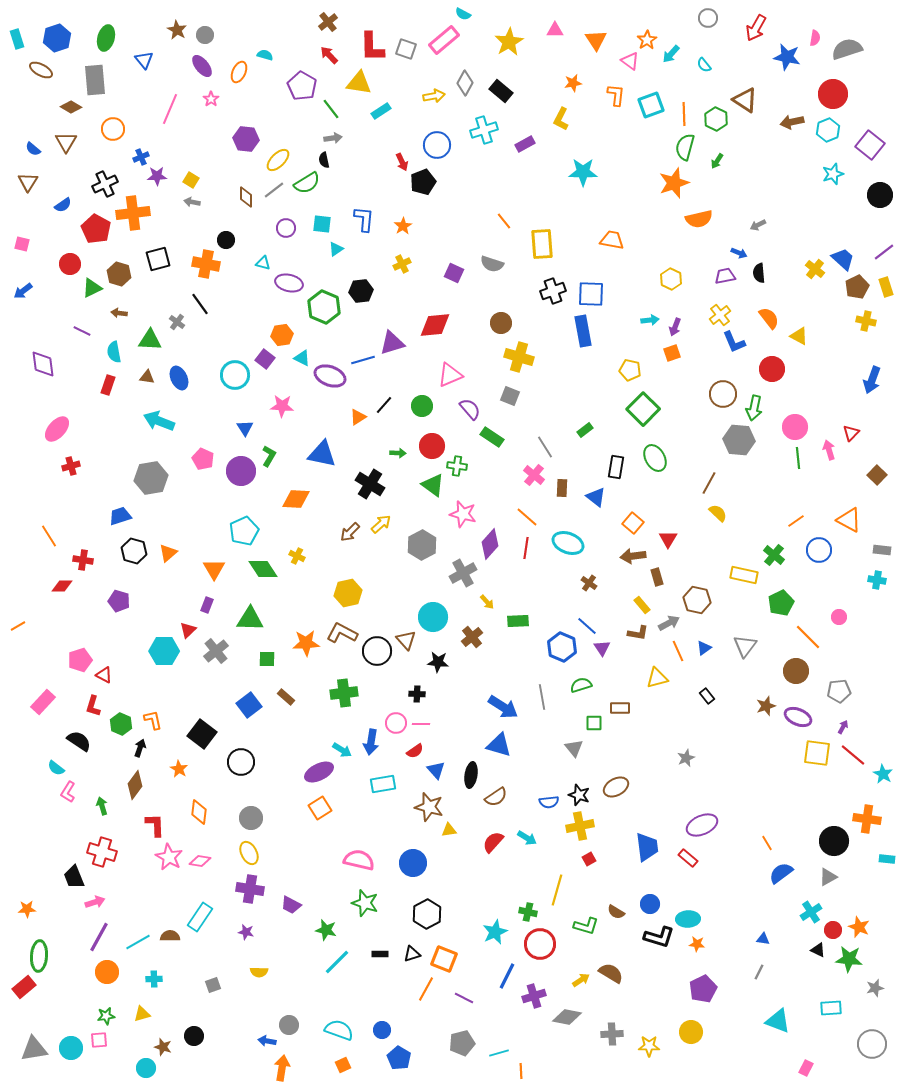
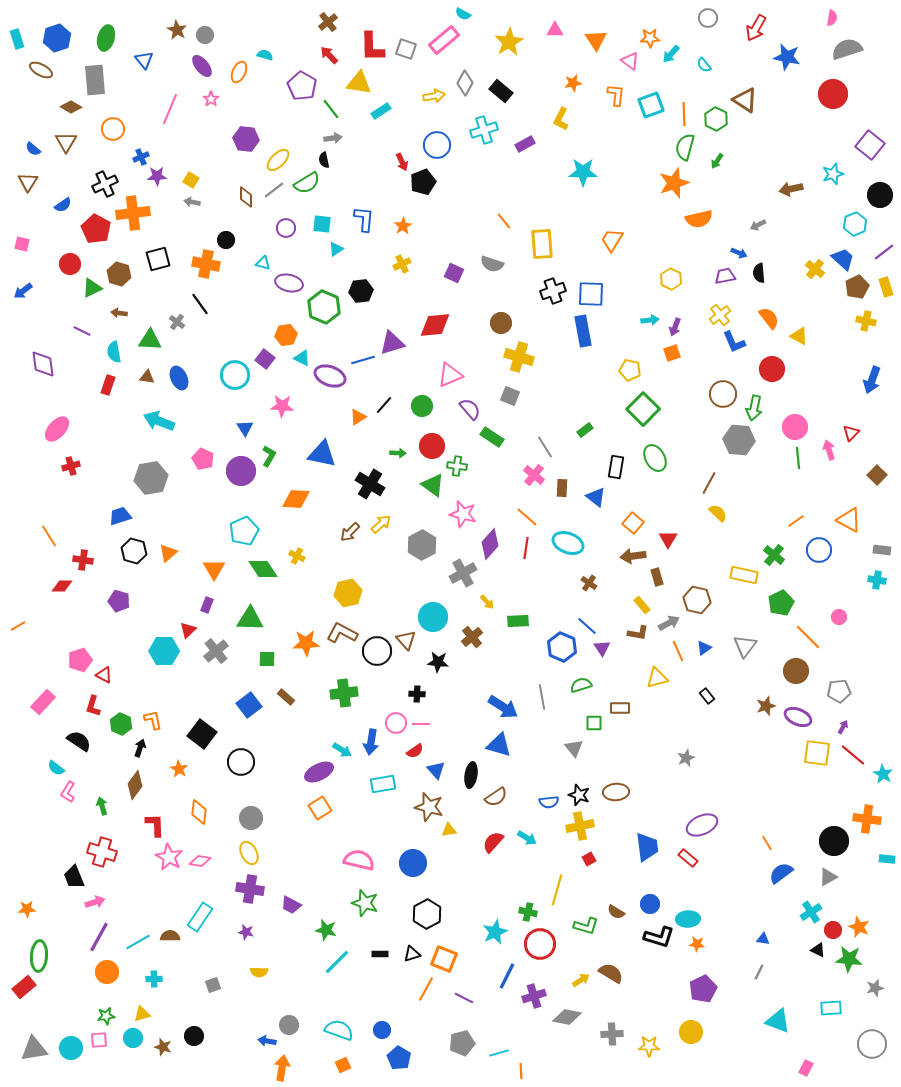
pink semicircle at (815, 38): moved 17 px right, 20 px up
orange star at (647, 40): moved 3 px right, 2 px up; rotated 30 degrees clockwise
brown arrow at (792, 122): moved 1 px left, 67 px down
cyan hexagon at (828, 130): moved 27 px right, 94 px down
orange trapezoid at (612, 240): rotated 70 degrees counterclockwise
orange hexagon at (282, 335): moved 4 px right
brown ellipse at (616, 787): moved 5 px down; rotated 25 degrees clockwise
cyan circle at (146, 1068): moved 13 px left, 30 px up
